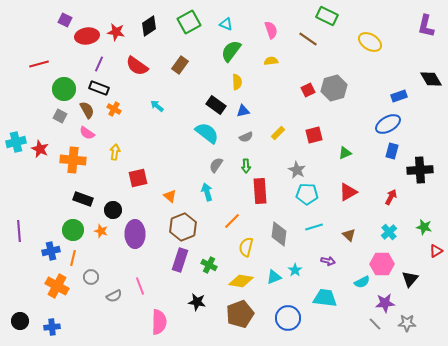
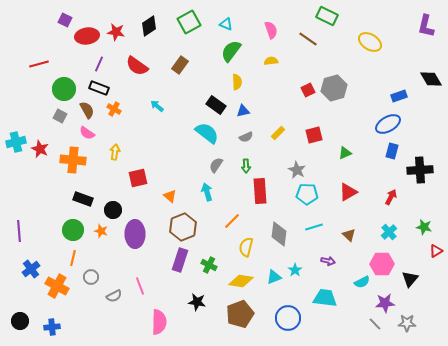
blue cross at (51, 251): moved 20 px left, 18 px down; rotated 24 degrees counterclockwise
